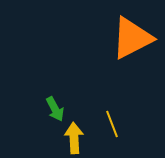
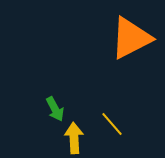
orange triangle: moved 1 px left
yellow line: rotated 20 degrees counterclockwise
